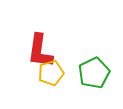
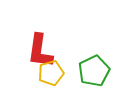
green pentagon: moved 2 px up
